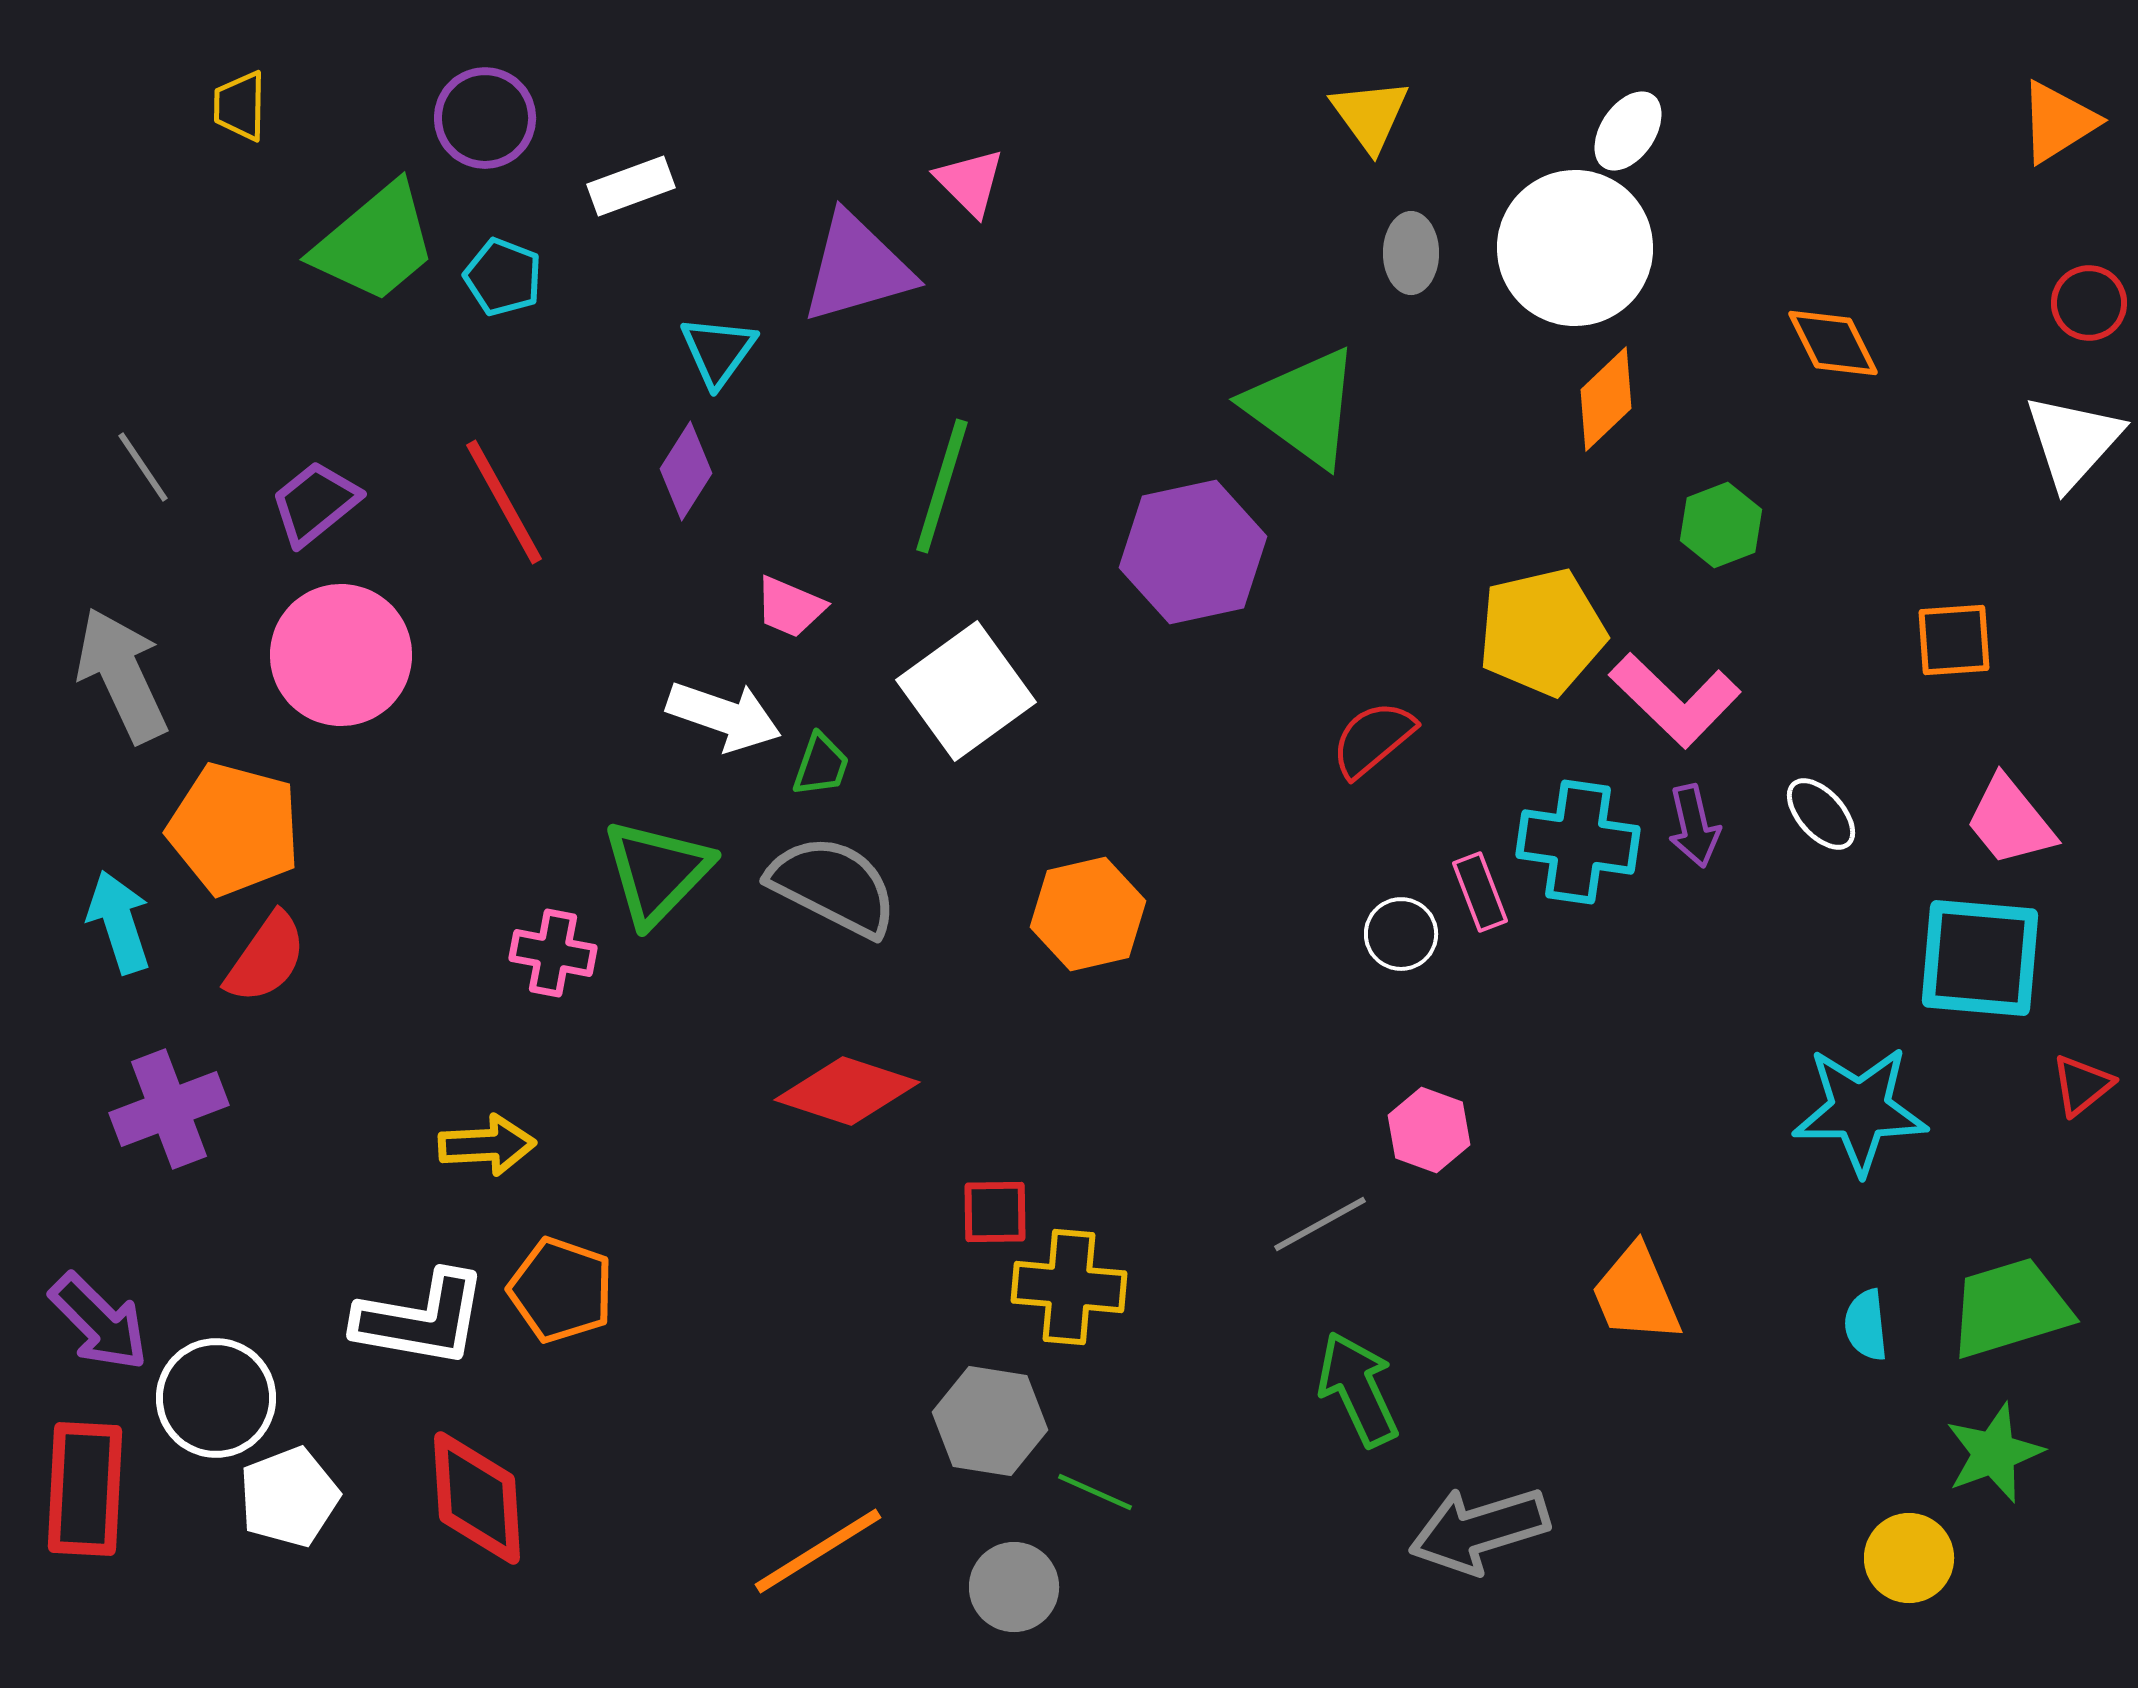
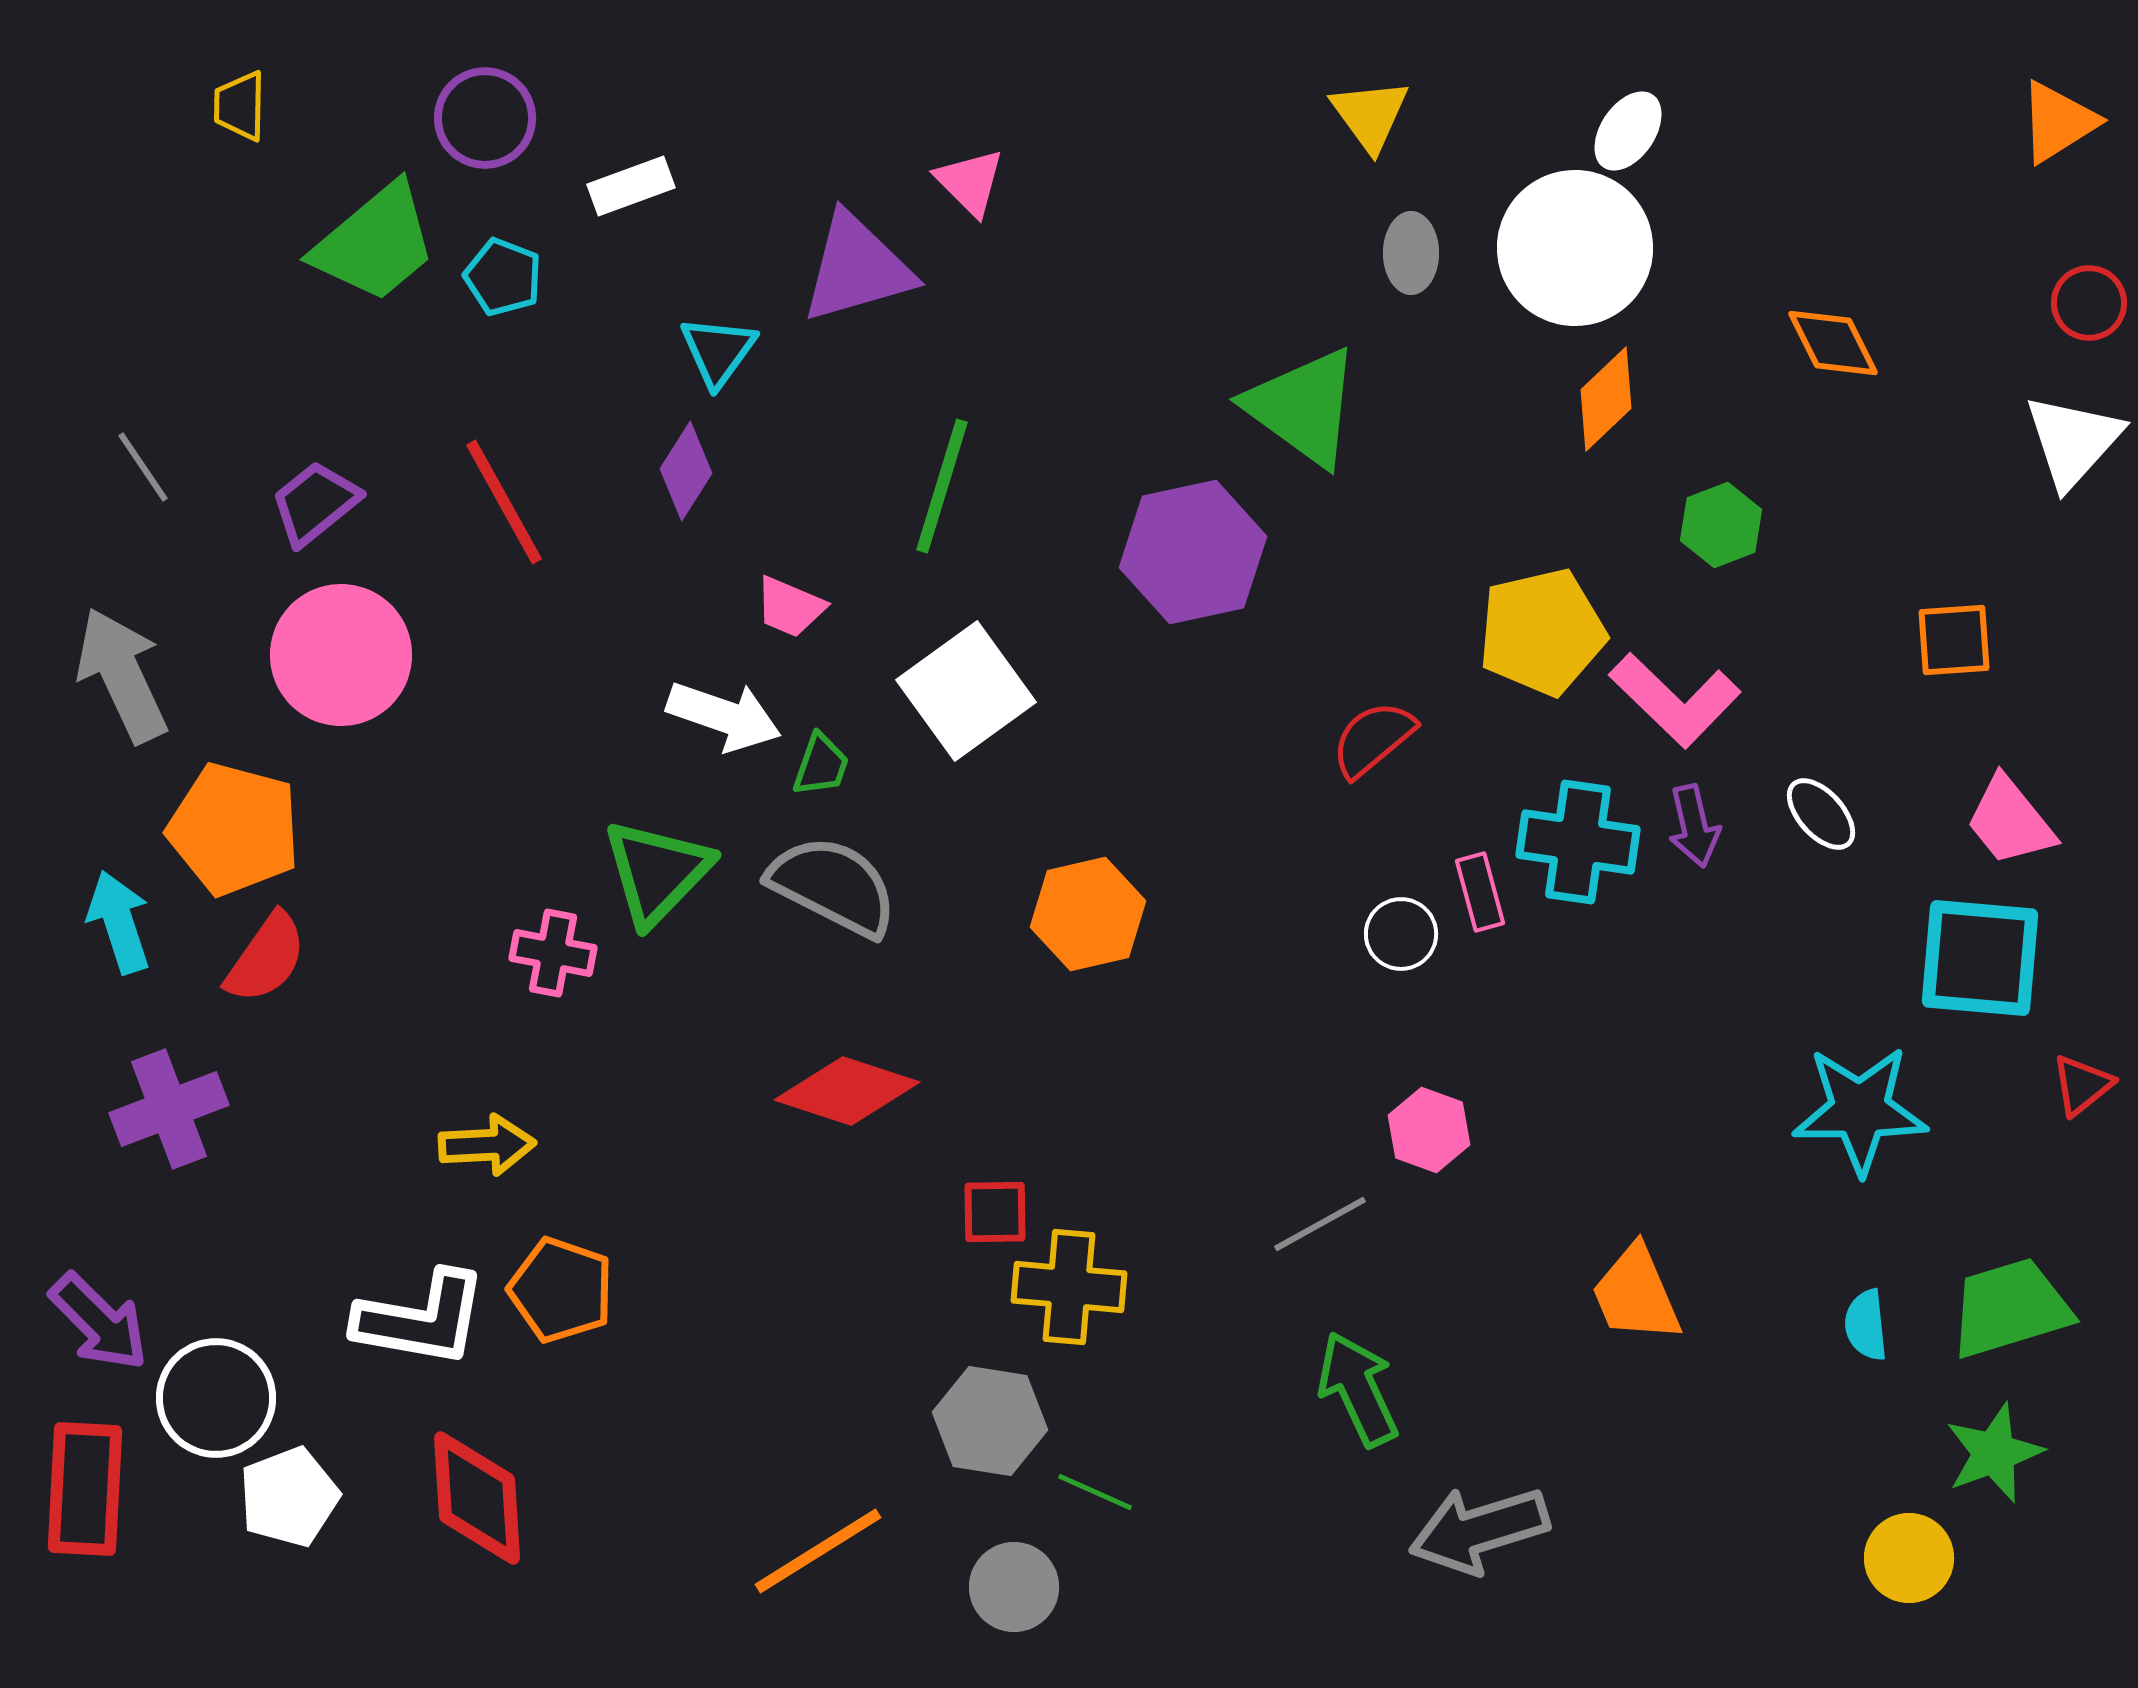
pink rectangle at (1480, 892): rotated 6 degrees clockwise
